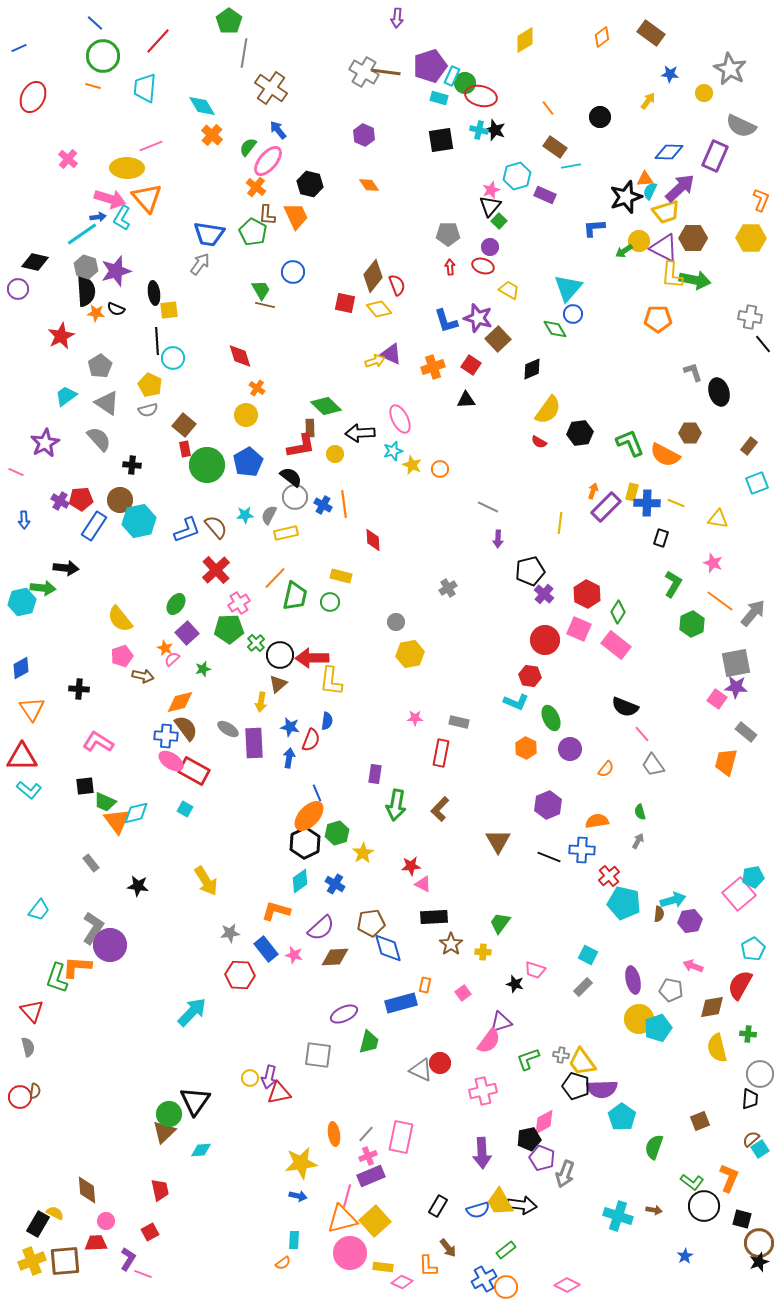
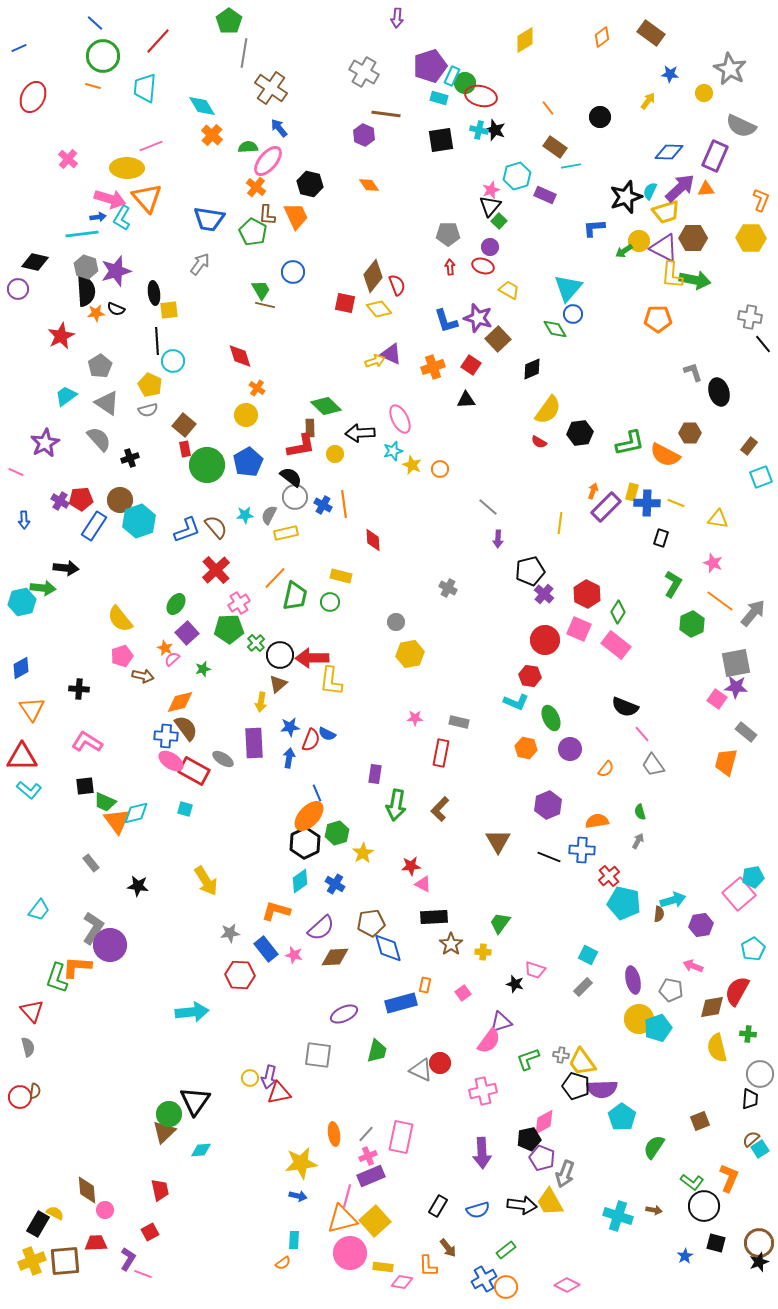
brown line at (386, 72): moved 42 px down
blue arrow at (278, 130): moved 1 px right, 2 px up
green semicircle at (248, 147): rotated 48 degrees clockwise
orange triangle at (645, 179): moved 61 px right, 10 px down
cyan line at (82, 234): rotated 28 degrees clockwise
blue trapezoid at (209, 234): moved 15 px up
orange star at (96, 313): rotated 12 degrees counterclockwise
cyan circle at (173, 358): moved 3 px down
green L-shape at (630, 443): rotated 100 degrees clockwise
black cross at (132, 465): moved 2 px left, 7 px up; rotated 24 degrees counterclockwise
cyan square at (757, 483): moved 4 px right, 6 px up
gray line at (488, 507): rotated 15 degrees clockwise
cyan hexagon at (139, 521): rotated 8 degrees counterclockwise
gray cross at (448, 588): rotated 30 degrees counterclockwise
blue semicircle at (327, 721): moved 13 px down; rotated 108 degrees clockwise
blue star at (290, 727): rotated 18 degrees counterclockwise
gray ellipse at (228, 729): moved 5 px left, 30 px down
pink L-shape at (98, 742): moved 11 px left
orange hexagon at (526, 748): rotated 15 degrees counterclockwise
cyan square at (185, 809): rotated 14 degrees counterclockwise
purple hexagon at (690, 921): moved 11 px right, 4 px down
red semicircle at (740, 985): moved 3 px left, 6 px down
cyan arrow at (192, 1012): rotated 40 degrees clockwise
green trapezoid at (369, 1042): moved 8 px right, 9 px down
green semicircle at (654, 1147): rotated 15 degrees clockwise
yellow trapezoid at (500, 1202): moved 50 px right
black square at (742, 1219): moved 26 px left, 24 px down
pink circle at (106, 1221): moved 1 px left, 11 px up
pink diamond at (402, 1282): rotated 15 degrees counterclockwise
